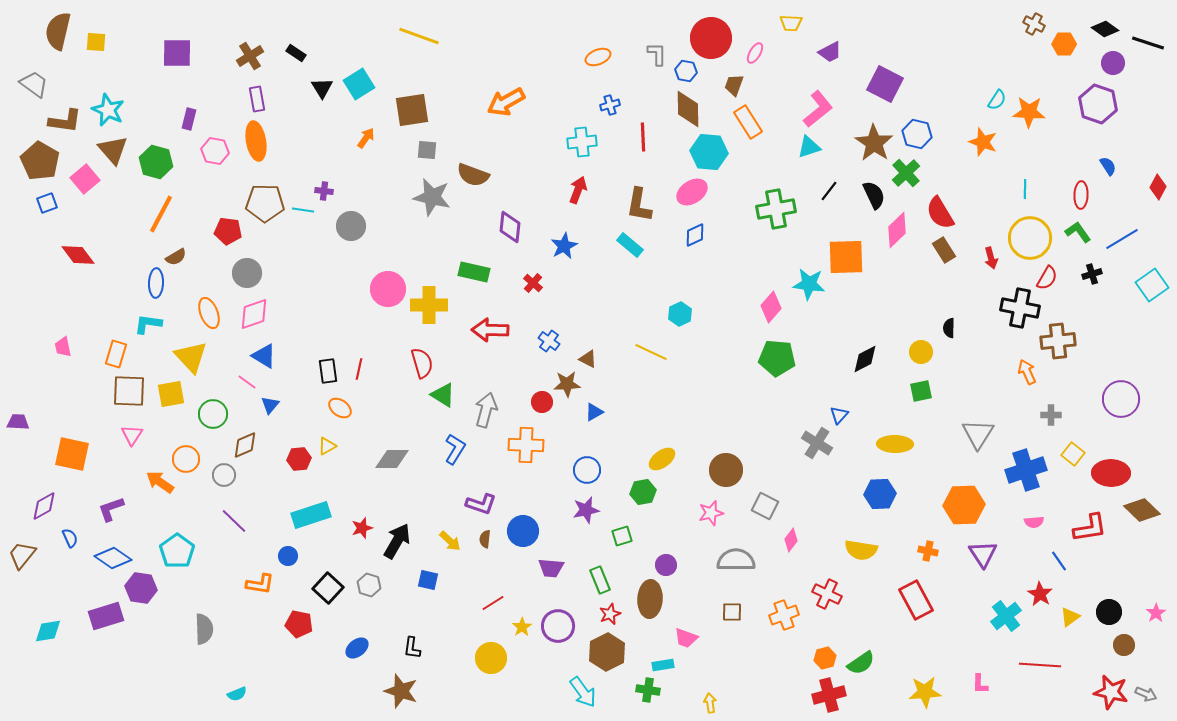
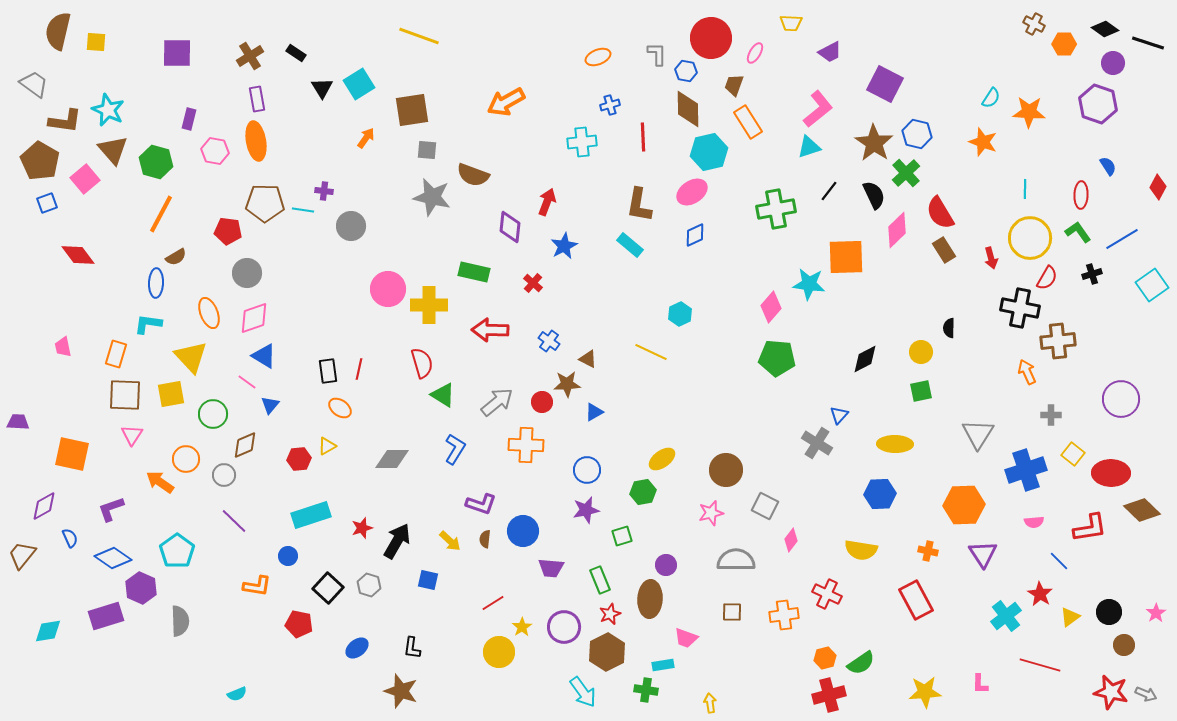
cyan semicircle at (997, 100): moved 6 px left, 2 px up
cyan hexagon at (709, 152): rotated 18 degrees counterclockwise
red arrow at (578, 190): moved 31 px left, 12 px down
pink diamond at (254, 314): moved 4 px down
brown square at (129, 391): moved 4 px left, 4 px down
gray arrow at (486, 410): moved 11 px right, 8 px up; rotated 36 degrees clockwise
blue line at (1059, 561): rotated 10 degrees counterclockwise
orange L-shape at (260, 584): moved 3 px left, 2 px down
purple hexagon at (141, 588): rotated 16 degrees clockwise
orange cross at (784, 615): rotated 12 degrees clockwise
purple circle at (558, 626): moved 6 px right, 1 px down
gray semicircle at (204, 629): moved 24 px left, 8 px up
yellow circle at (491, 658): moved 8 px right, 6 px up
red line at (1040, 665): rotated 12 degrees clockwise
green cross at (648, 690): moved 2 px left
